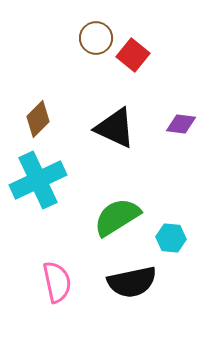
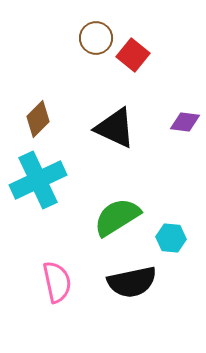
purple diamond: moved 4 px right, 2 px up
